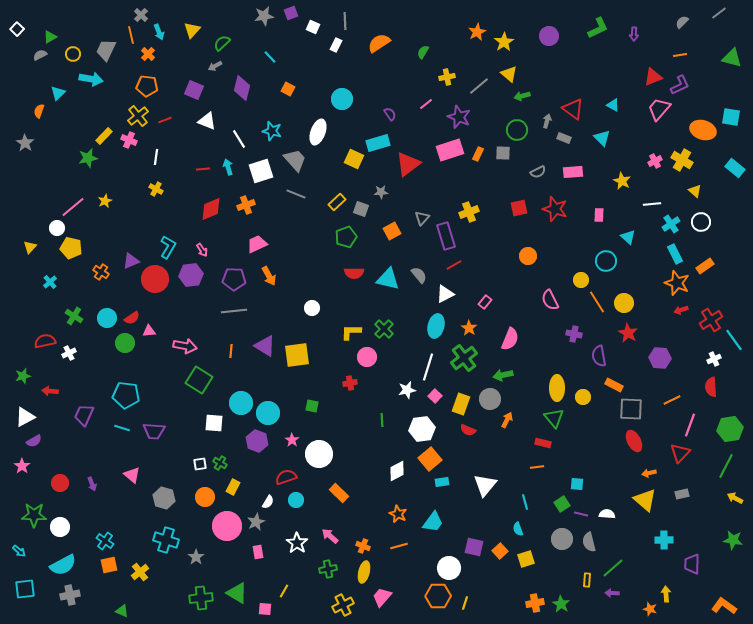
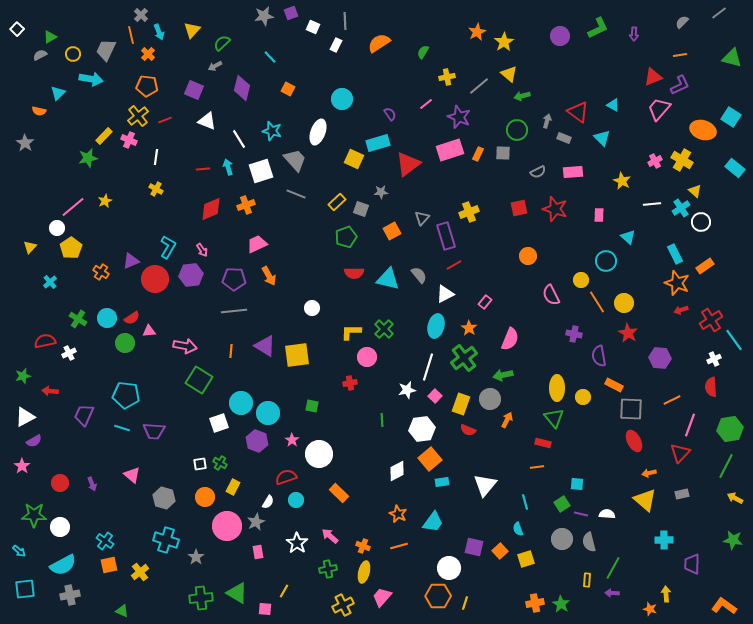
purple circle at (549, 36): moved 11 px right
red triangle at (573, 109): moved 5 px right, 3 px down
orange semicircle at (39, 111): rotated 96 degrees counterclockwise
cyan square at (731, 117): rotated 24 degrees clockwise
cyan cross at (671, 224): moved 10 px right, 16 px up
yellow pentagon at (71, 248): rotated 25 degrees clockwise
pink semicircle at (550, 300): moved 1 px right, 5 px up
green cross at (74, 316): moved 4 px right, 3 px down
white square at (214, 423): moved 5 px right; rotated 24 degrees counterclockwise
green line at (613, 568): rotated 20 degrees counterclockwise
